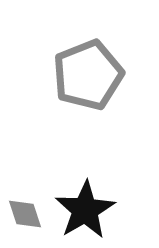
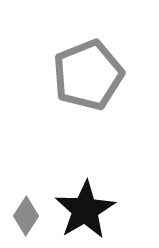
gray diamond: moved 1 px right, 2 px down; rotated 51 degrees clockwise
